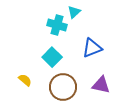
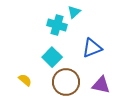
brown circle: moved 3 px right, 5 px up
